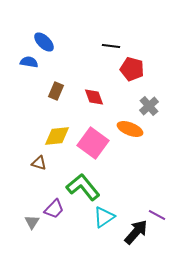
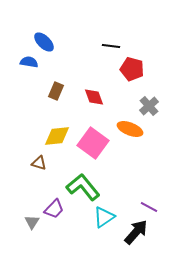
purple line: moved 8 px left, 8 px up
